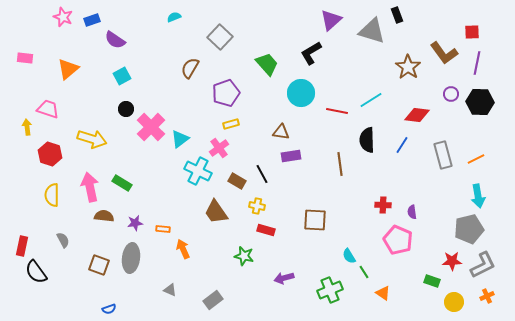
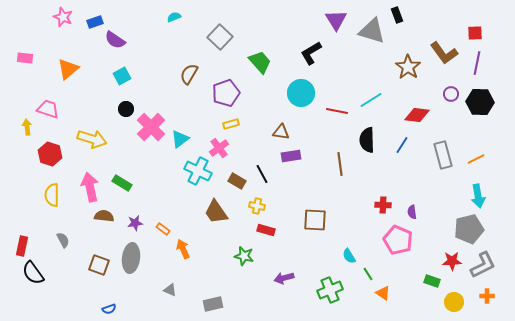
blue rectangle at (92, 20): moved 3 px right, 2 px down
purple triangle at (331, 20): moved 5 px right; rotated 20 degrees counterclockwise
red square at (472, 32): moved 3 px right, 1 px down
green trapezoid at (267, 64): moved 7 px left, 2 px up
brown semicircle at (190, 68): moved 1 px left, 6 px down
orange rectangle at (163, 229): rotated 32 degrees clockwise
black semicircle at (36, 272): moved 3 px left, 1 px down
green line at (364, 272): moved 4 px right, 2 px down
orange cross at (487, 296): rotated 24 degrees clockwise
gray rectangle at (213, 300): moved 4 px down; rotated 24 degrees clockwise
